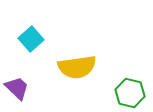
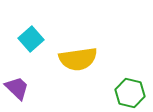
yellow semicircle: moved 1 px right, 8 px up
